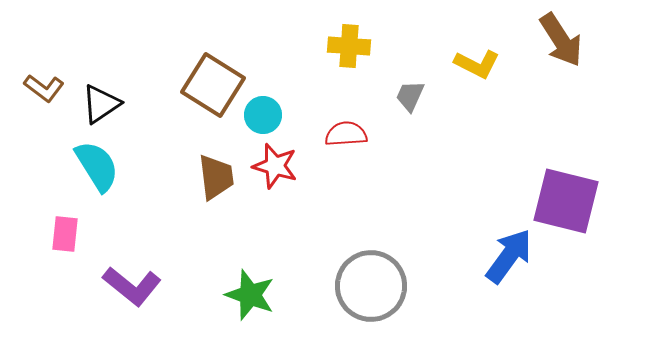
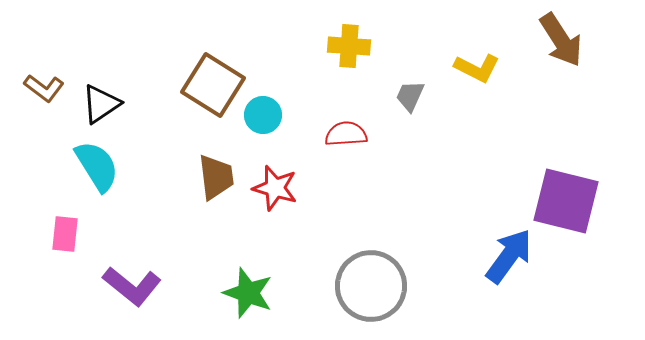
yellow L-shape: moved 4 px down
red star: moved 22 px down
green star: moved 2 px left, 2 px up
